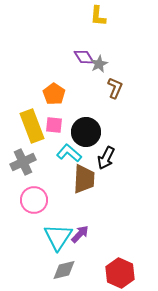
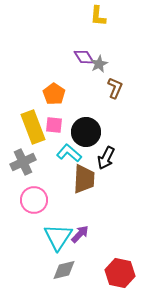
yellow rectangle: moved 1 px right, 1 px down
red hexagon: rotated 12 degrees counterclockwise
